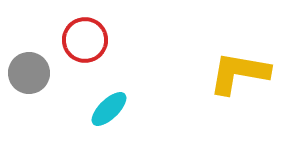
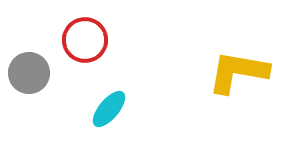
yellow L-shape: moved 1 px left, 1 px up
cyan ellipse: rotated 6 degrees counterclockwise
